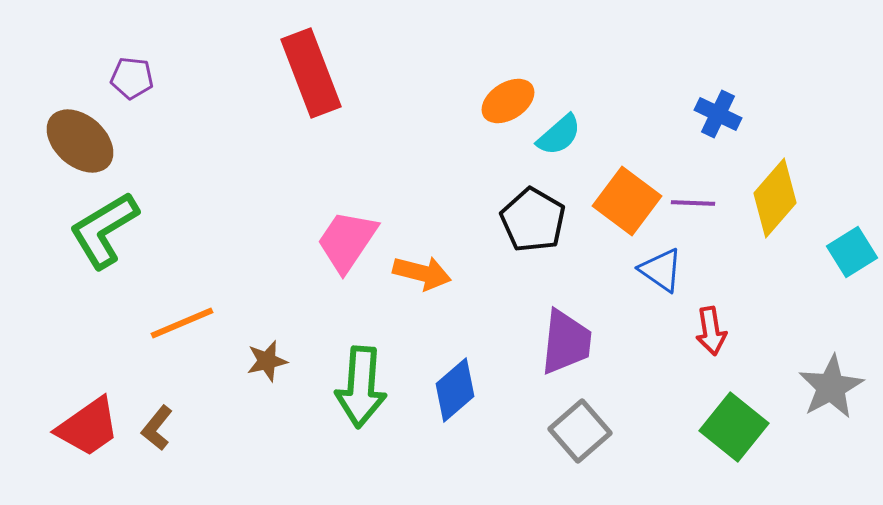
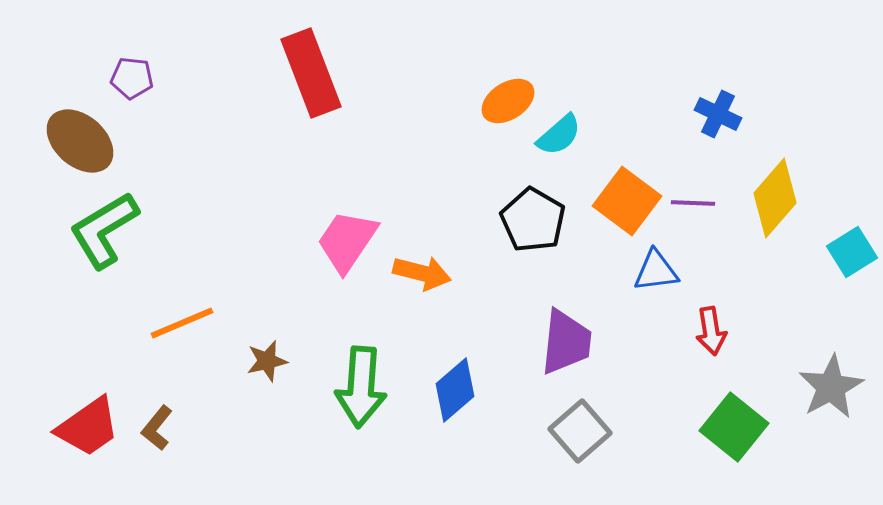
blue triangle: moved 5 px left, 1 px down; rotated 42 degrees counterclockwise
